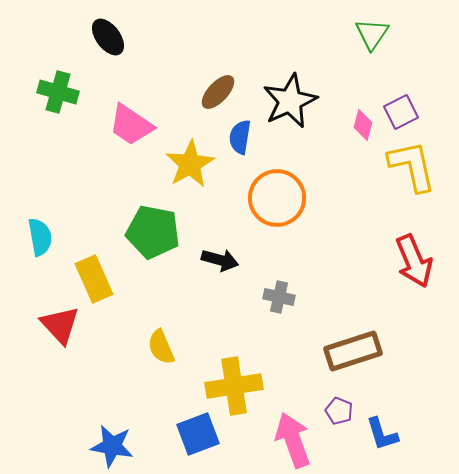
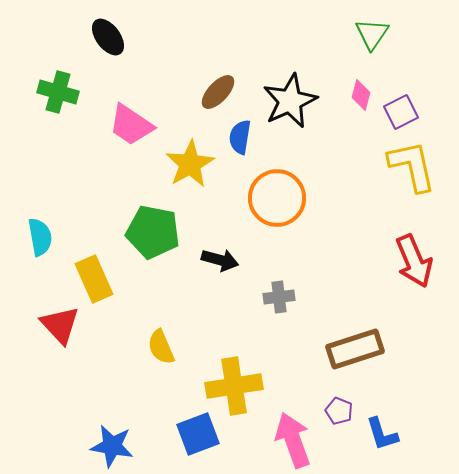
pink diamond: moved 2 px left, 30 px up
gray cross: rotated 20 degrees counterclockwise
brown rectangle: moved 2 px right, 2 px up
